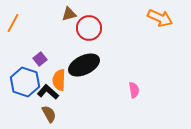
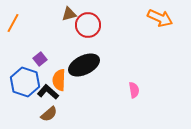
red circle: moved 1 px left, 3 px up
brown semicircle: rotated 78 degrees clockwise
